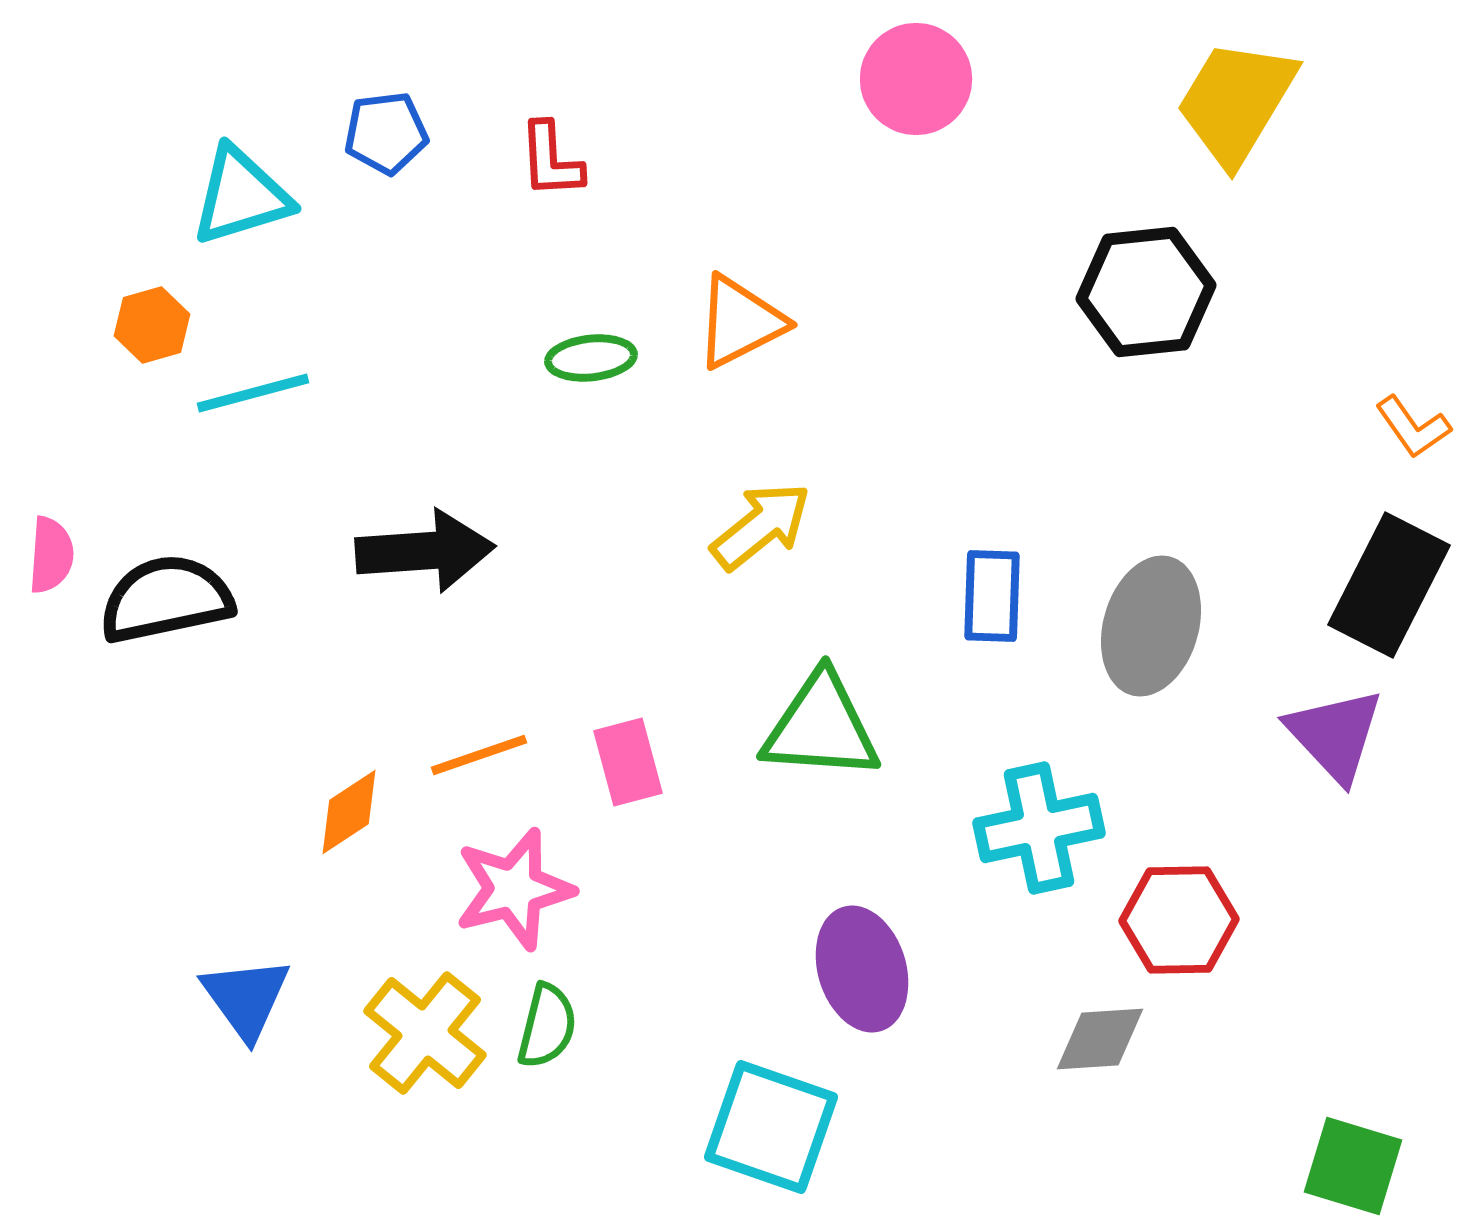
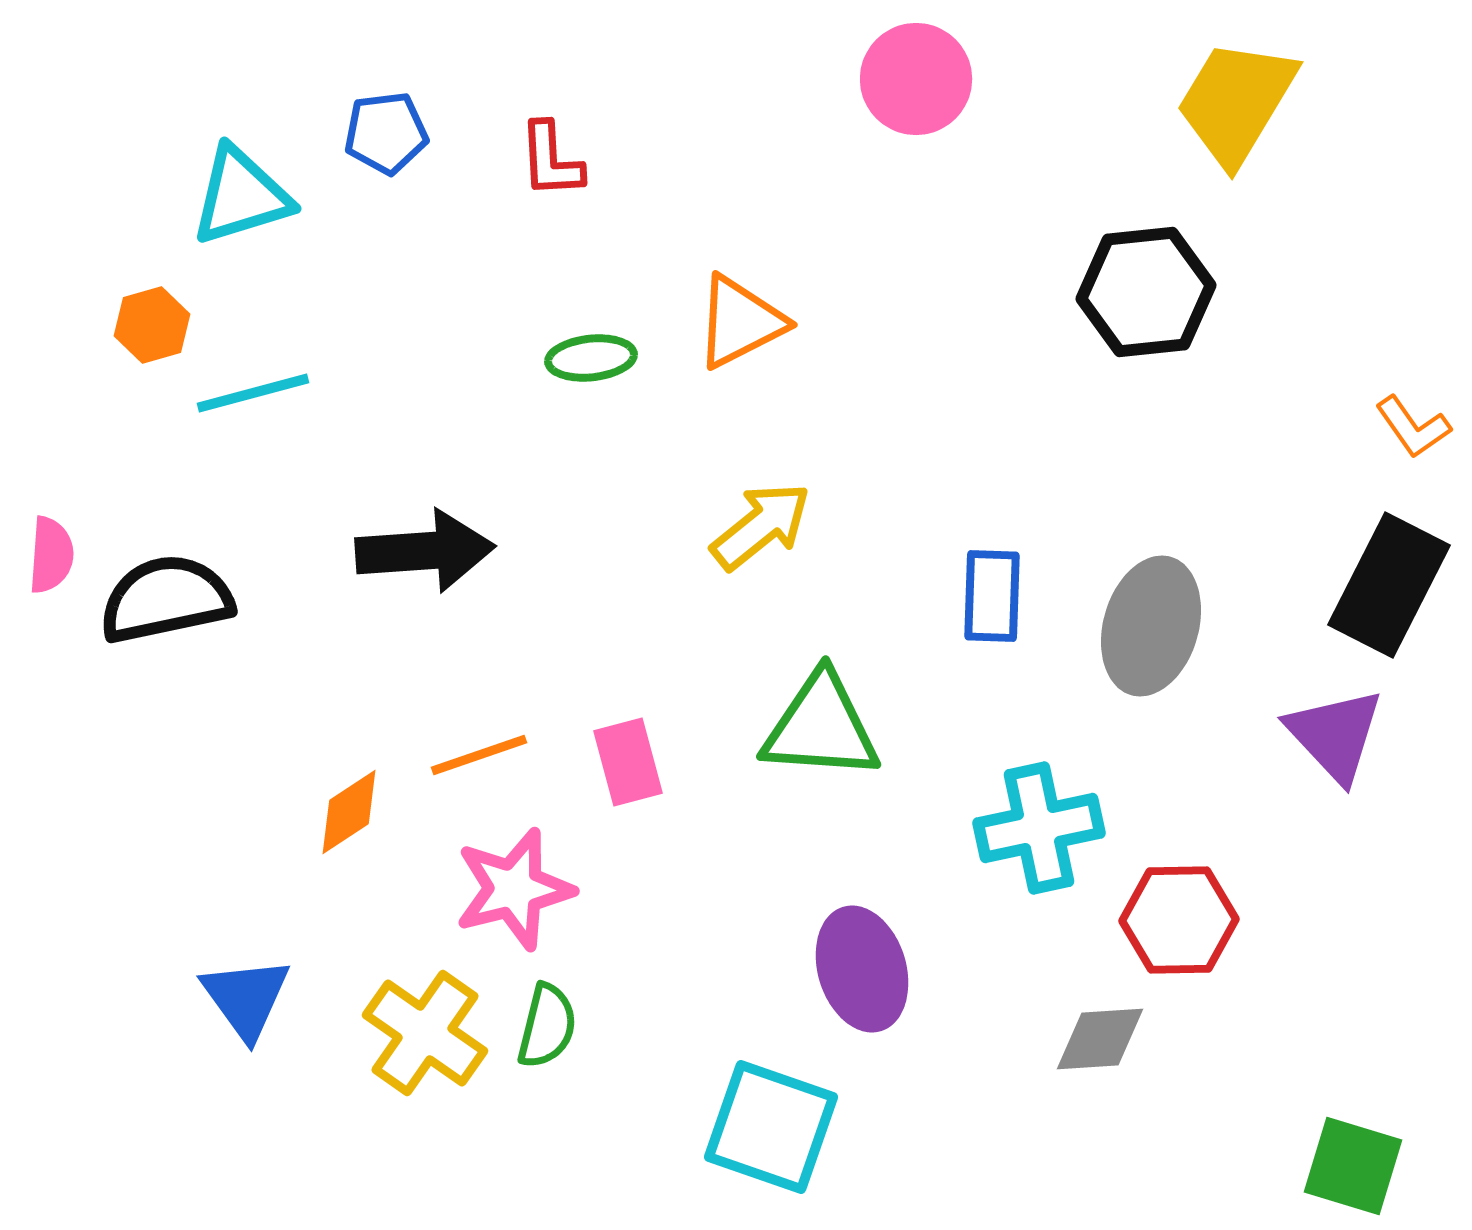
yellow cross: rotated 4 degrees counterclockwise
